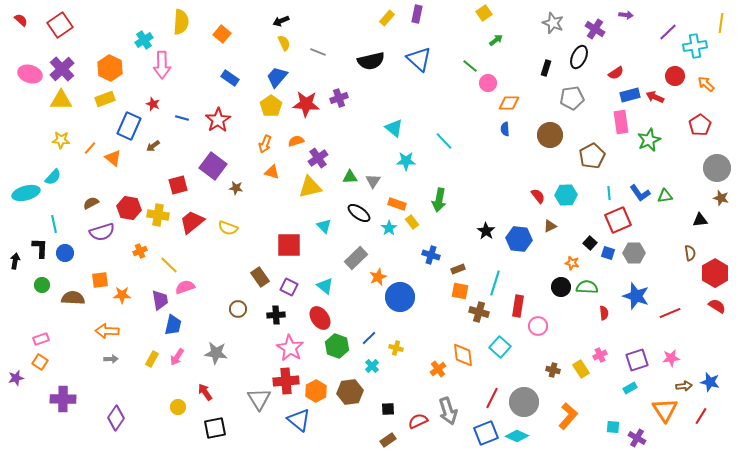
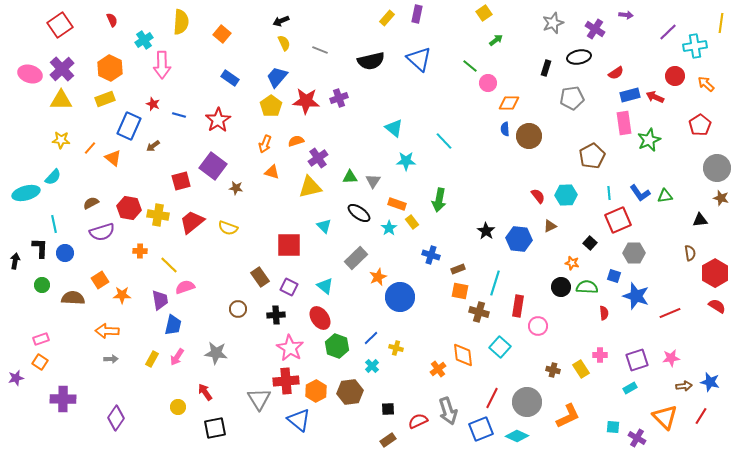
red semicircle at (21, 20): moved 91 px right; rotated 24 degrees clockwise
gray star at (553, 23): rotated 30 degrees clockwise
gray line at (318, 52): moved 2 px right, 2 px up
black ellipse at (579, 57): rotated 55 degrees clockwise
red star at (306, 104): moved 3 px up
blue line at (182, 118): moved 3 px left, 3 px up
pink rectangle at (621, 122): moved 3 px right, 1 px down
brown circle at (550, 135): moved 21 px left, 1 px down
red square at (178, 185): moved 3 px right, 4 px up
orange cross at (140, 251): rotated 24 degrees clockwise
blue square at (608, 253): moved 6 px right, 23 px down
orange square at (100, 280): rotated 24 degrees counterclockwise
blue line at (369, 338): moved 2 px right
pink cross at (600, 355): rotated 24 degrees clockwise
gray circle at (524, 402): moved 3 px right
orange triangle at (665, 410): moved 7 px down; rotated 12 degrees counterclockwise
orange L-shape at (568, 416): rotated 24 degrees clockwise
blue square at (486, 433): moved 5 px left, 4 px up
